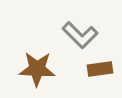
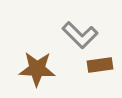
brown rectangle: moved 4 px up
